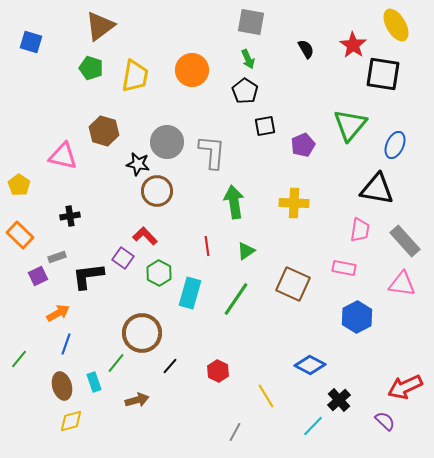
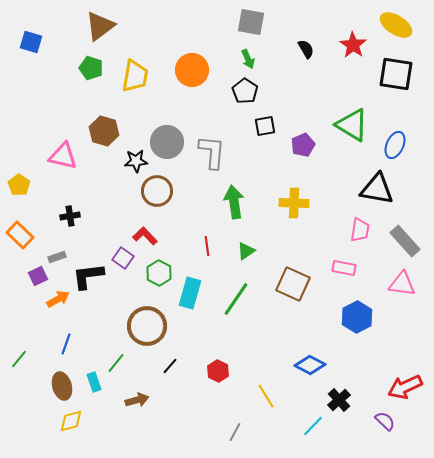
yellow ellipse at (396, 25): rotated 28 degrees counterclockwise
black square at (383, 74): moved 13 px right
green triangle at (350, 125): moved 2 px right; rotated 39 degrees counterclockwise
black star at (138, 164): moved 2 px left, 3 px up; rotated 15 degrees counterclockwise
orange arrow at (58, 313): moved 14 px up
brown circle at (142, 333): moved 5 px right, 7 px up
